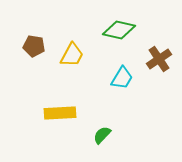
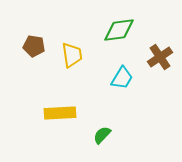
green diamond: rotated 20 degrees counterclockwise
yellow trapezoid: rotated 36 degrees counterclockwise
brown cross: moved 1 px right, 2 px up
